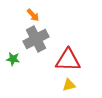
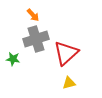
gray cross: rotated 10 degrees clockwise
red triangle: moved 2 px left, 7 px up; rotated 44 degrees counterclockwise
yellow triangle: moved 2 px up
